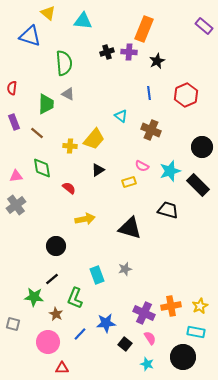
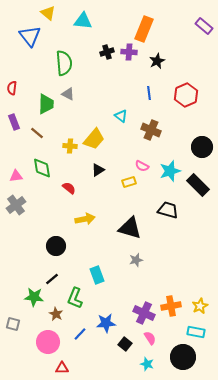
blue triangle at (30, 36): rotated 35 degrees clockwise
gray star at (125, 269): moved 11 px right, 9 px up
